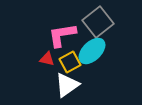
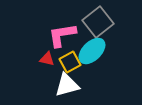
white triangle: rotated 20 degrees clockwise
